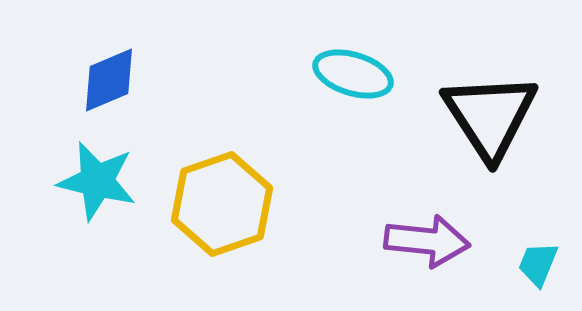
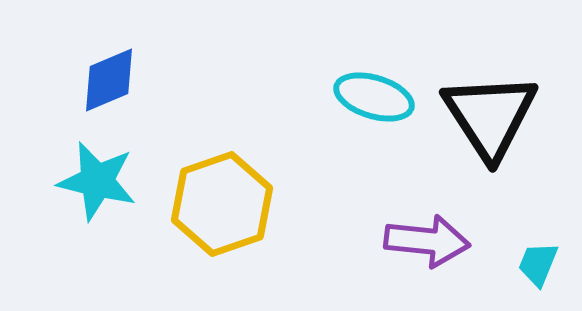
cyan ellipse: moved 21 px right, 23 px down
